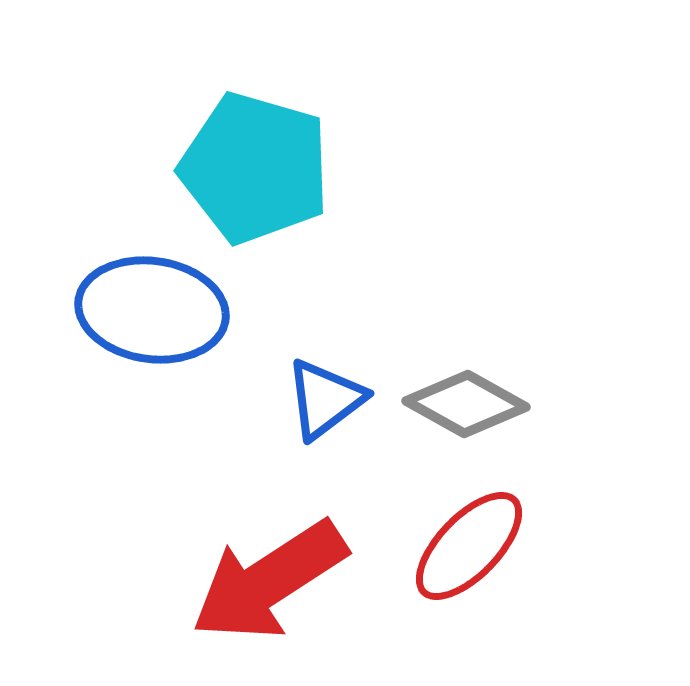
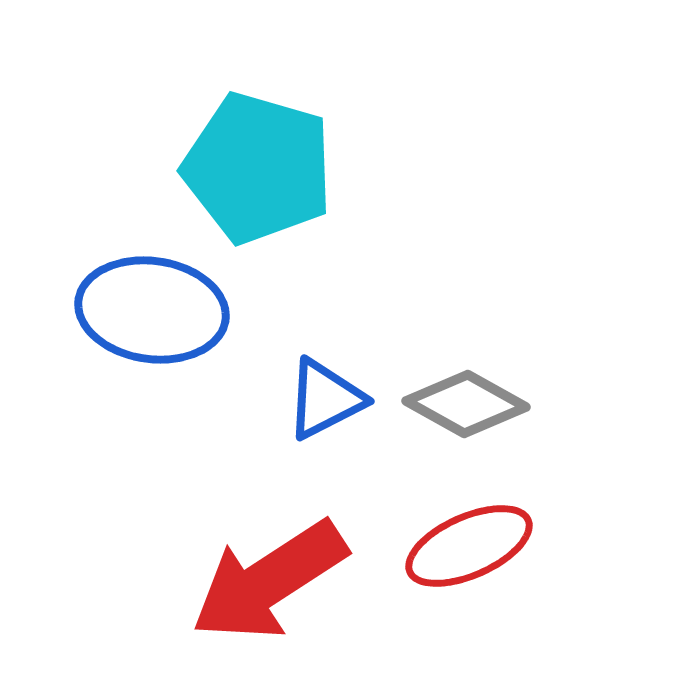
cyan pentagon: moved 3 px right
blue triangle: rotated 10 degrees clockwise
red ellipse: rotated 22 degrees clockwise
